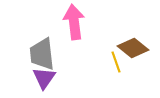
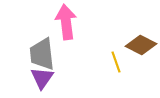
pink arrow: moved 8 px left
brown diamond: moved 8 px right, 3 px up; rotated 12 degrees counterclockwise
purple triangle: moved 2 px left
